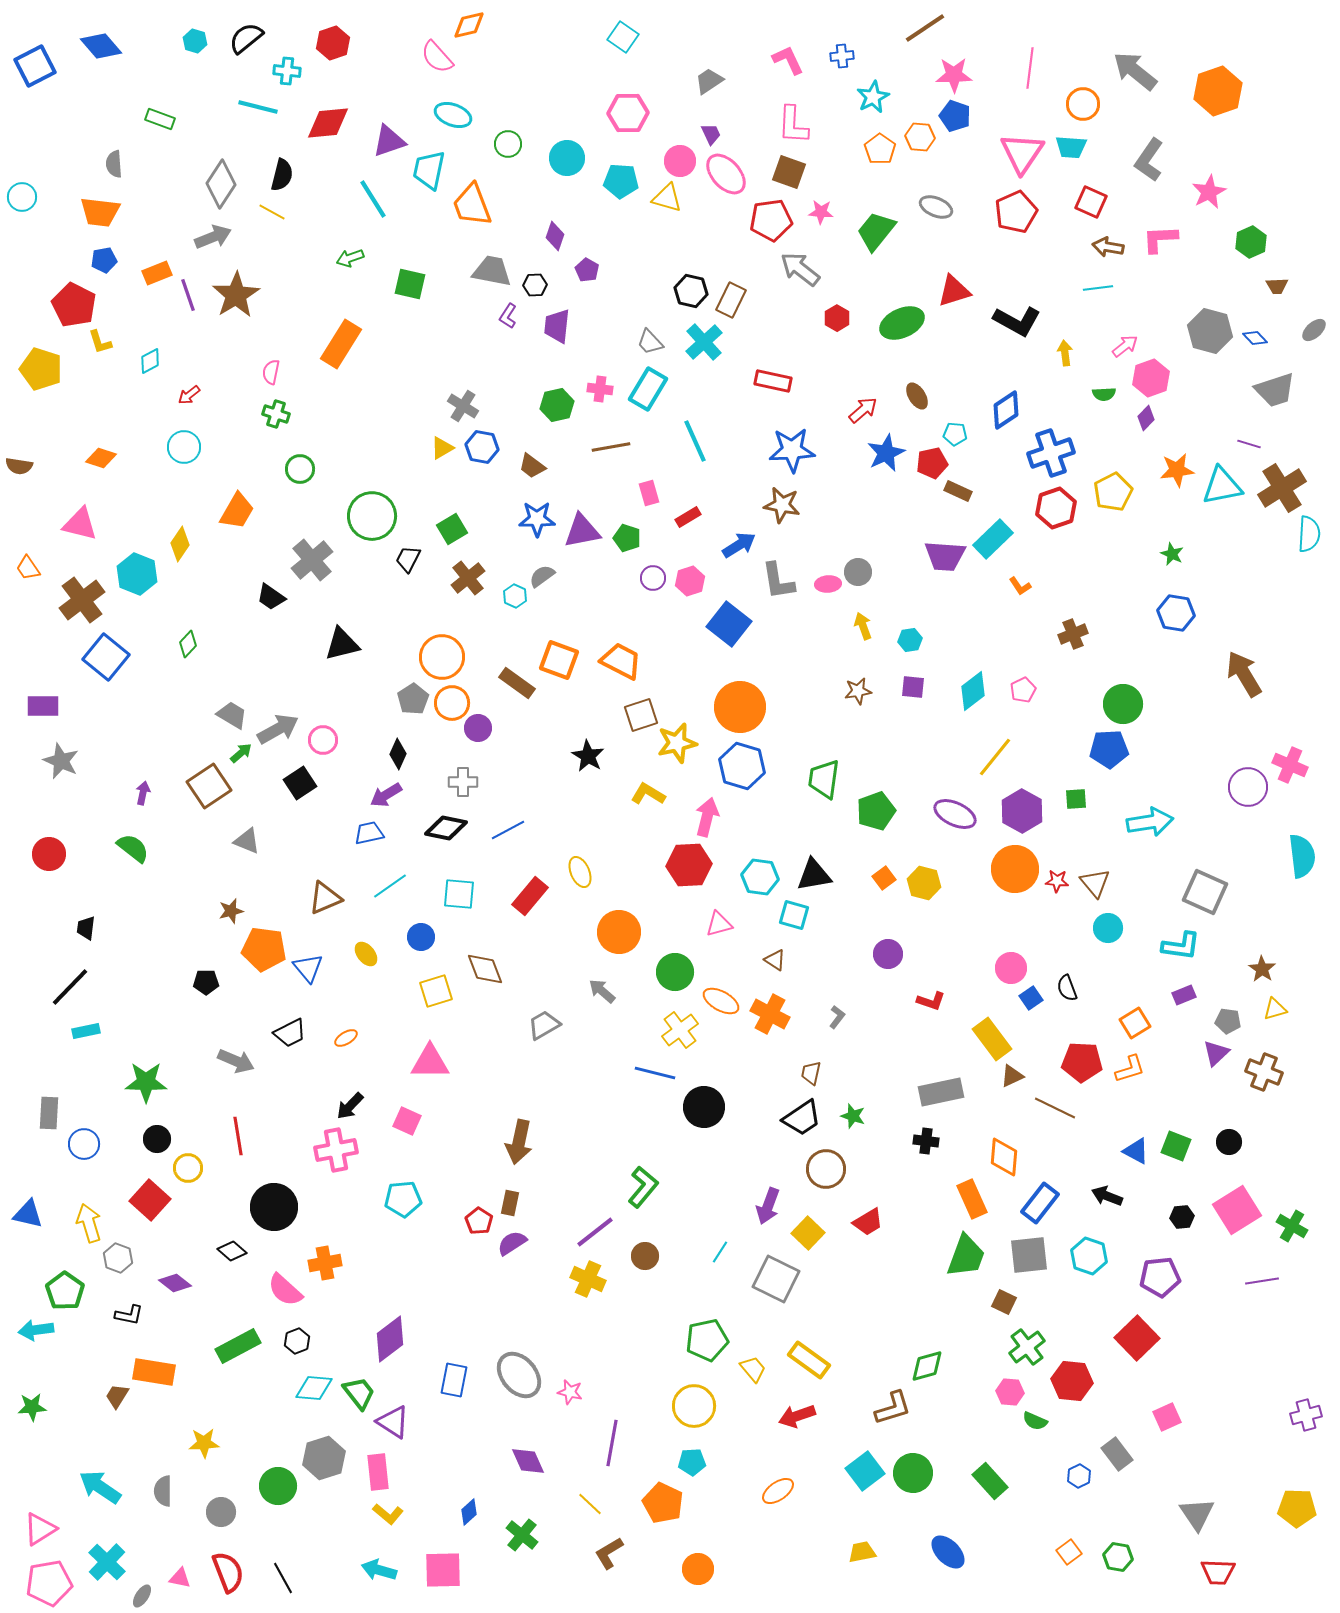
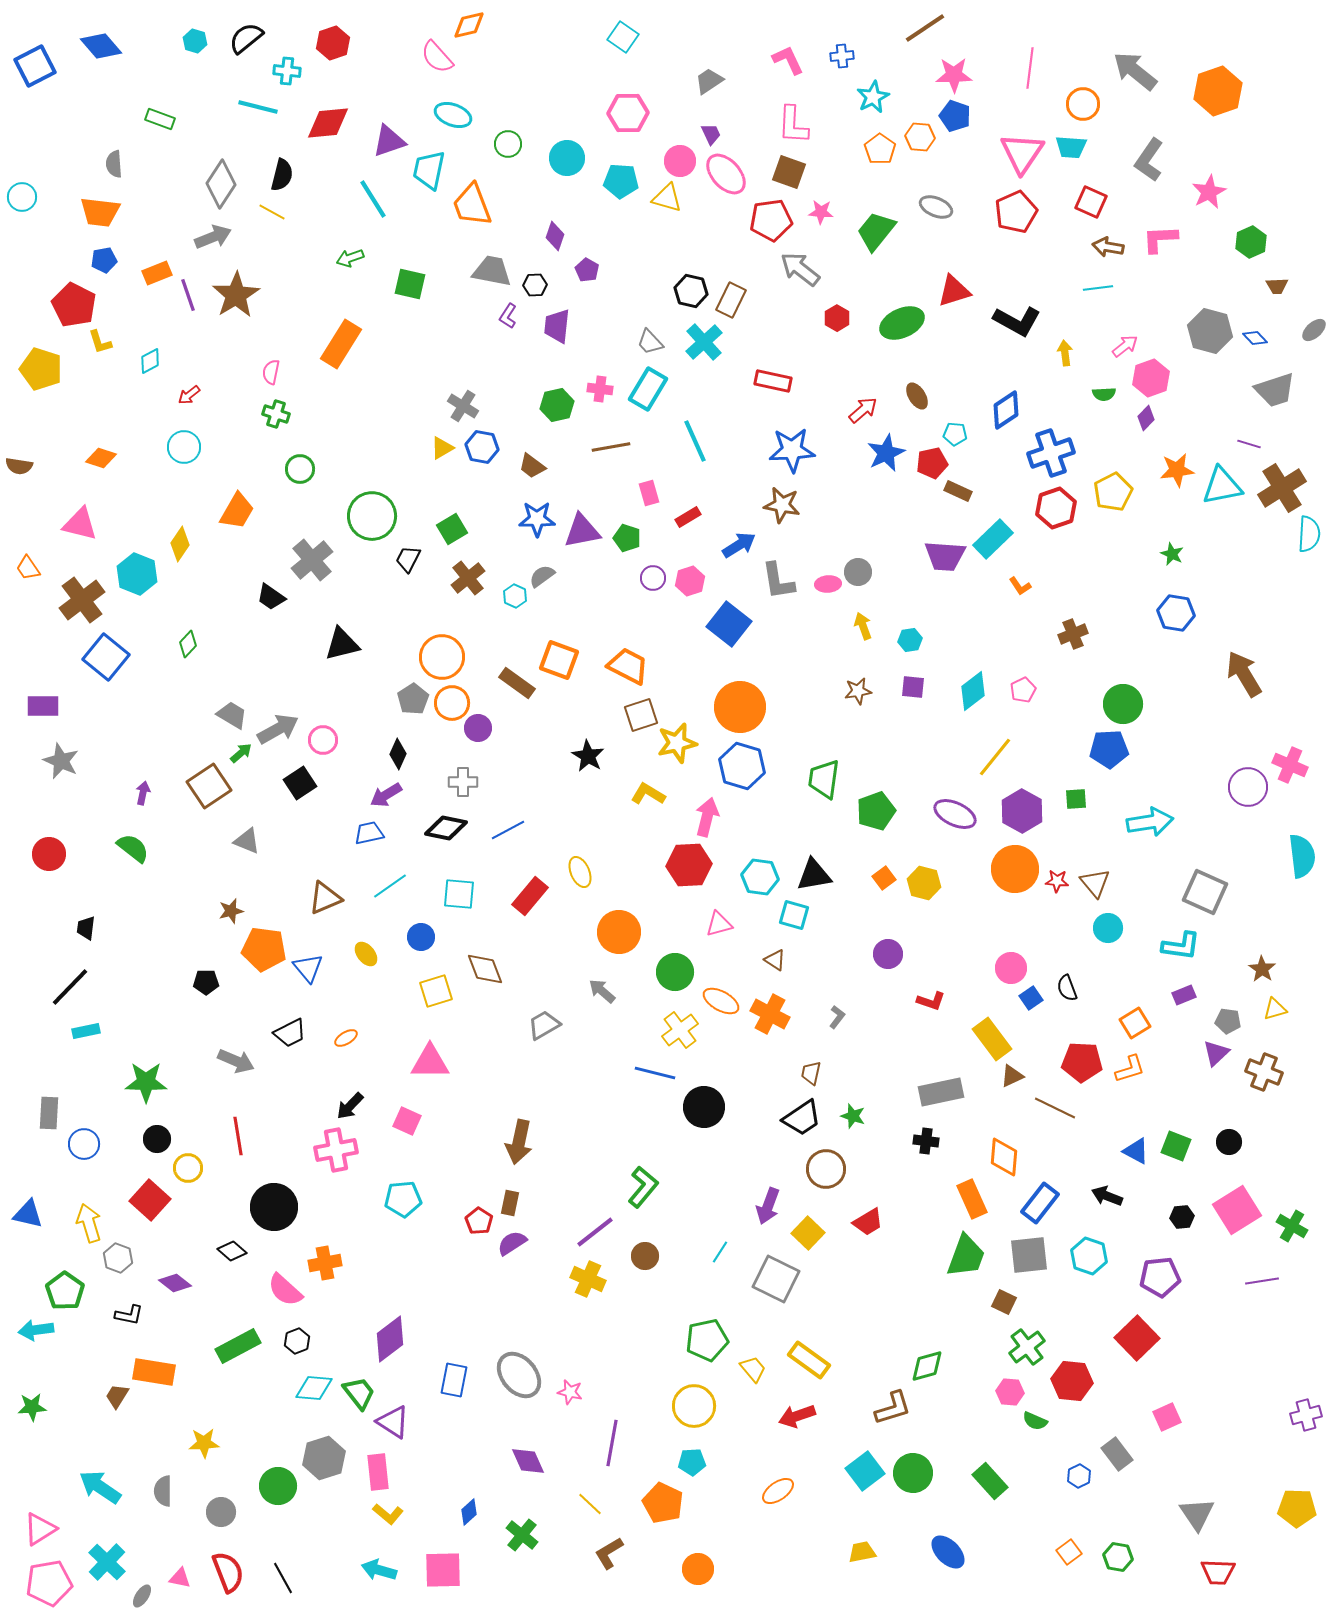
orange trapezoid at (621, 661): moved 7 px right, 5 px down
